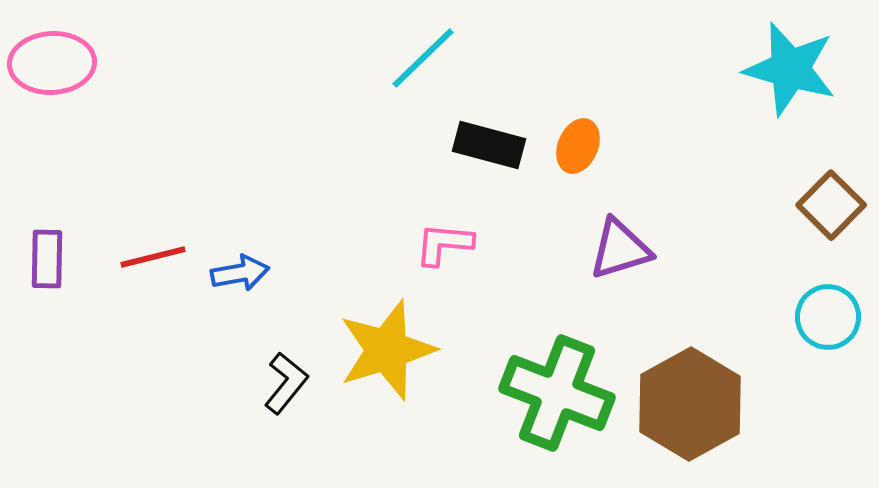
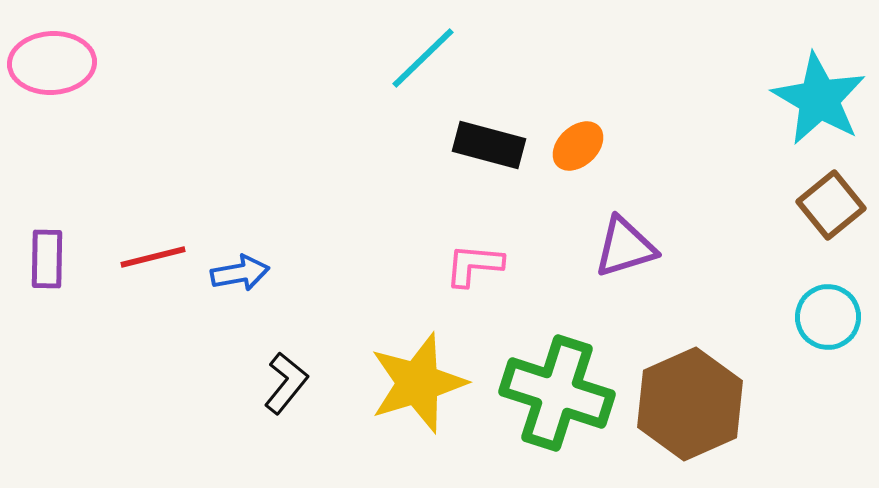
cyan star: moved 29 px right, 30 px down; rotated 14 degrees clockwise
orange ellipse: rotated 24 degrees clockwise
brown square: rotated 6 degrees clockwise
pink L-shape: moved 30 px right, 21 px down
purple triangle: moved 5 px right, 2 px up
yellow star: moved 31 px right, 33 px down
green cross: rotated 3 degrees counterclockwise
brown hexagon: rotated 5 degrees clockwise
